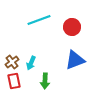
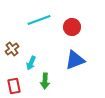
brown cross: moved 13 px up
red rectangle: moved 5 px down
